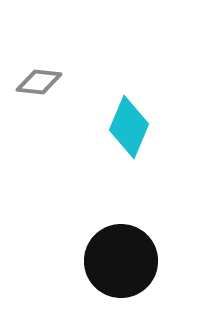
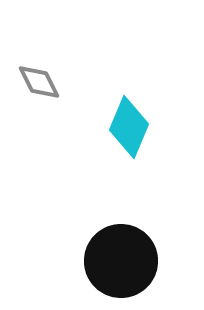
gray diamond: rotated 57 degrees clockwise
